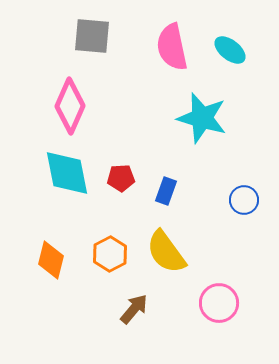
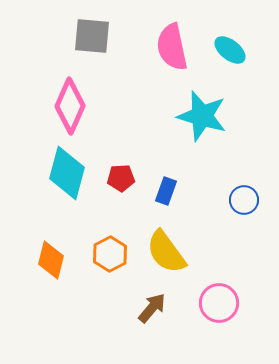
cyan star: moved 2 px up
cyan diamond: rotated 26 degrees clockwise
brown arrow: moved 18 px right, 1 px up
